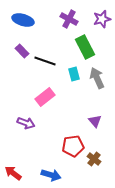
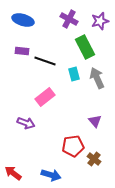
purple star: moved 2 px left, 2 px down
purple rectangle: rotated 40 degrees counterclockwise
